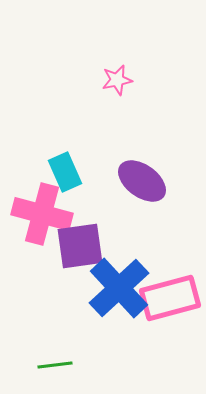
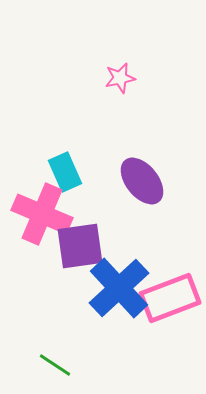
pink star: moved 3 px right, 2 px up
purple ellipse: rotated 15 degrees clockwise
pink cross: rotated 8 degrees clockwise
pink rectangle: rotated 6 degrees counterclockwise
green line: rotated 40 degrees clockwise
